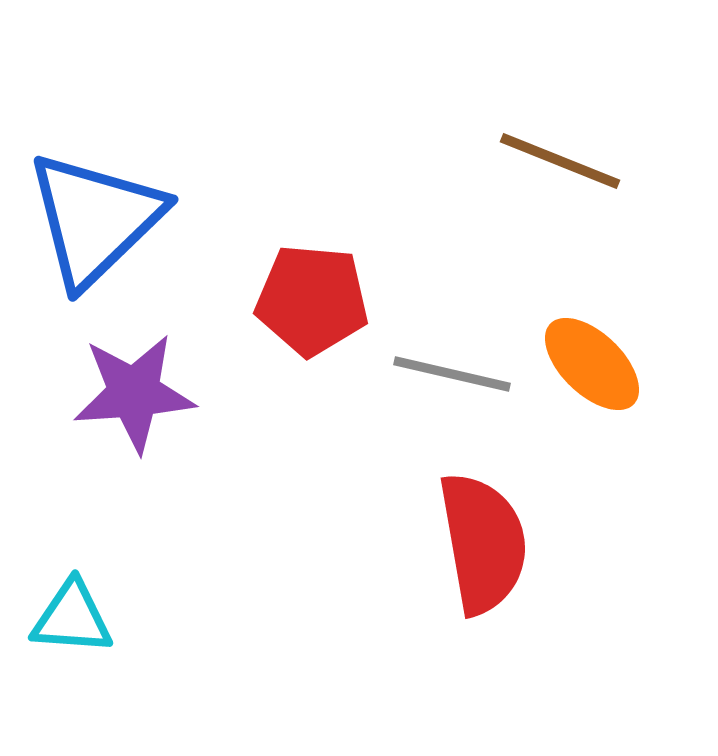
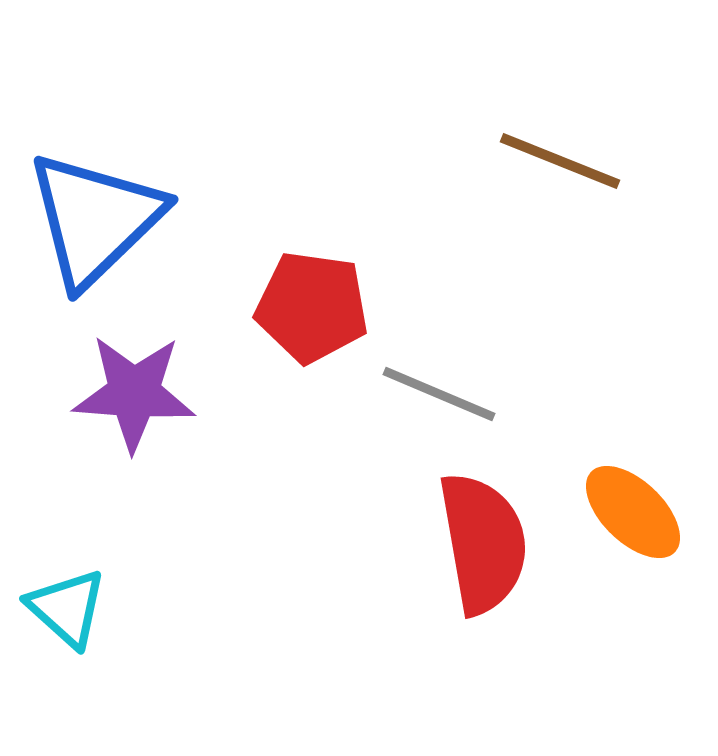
red pentagon: moved 7 px down; rotated 3 degrees clockwise
orange ellipse: moved 41 px right, 148 px down
gray line: moved 13 px left, 20 px down; rotated 10 degrees clockwise
purple star: rotated 8 degrees clockwise
cyan triangle: moved 5 px left, 10 px up; rotated 38 degrees clockwise
